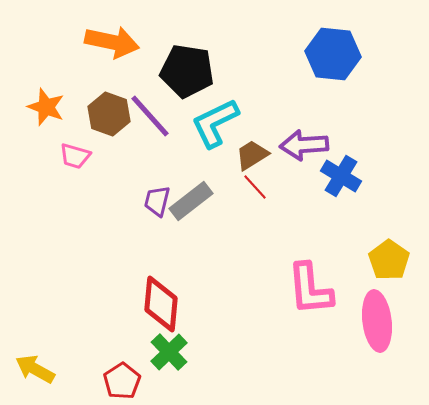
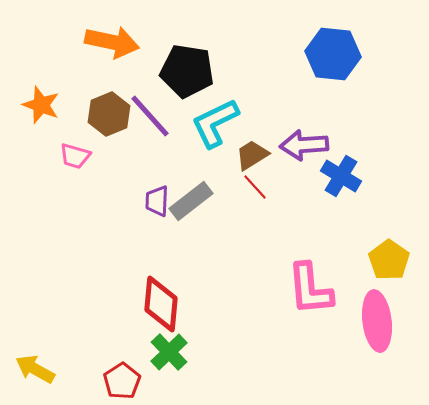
orange star: moved 5 px left, 2 px up
brown hexagon: rotated 18 degrees clockwise
purple trapezoid: rotated 12 degrees counterclockwise
